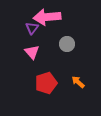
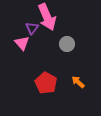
pink arrow: rotated 108 degrees counterclockwise
pink triangle: moved 10 px left, 9 px up
red pentagon: rotated 25 degrees counterclockwise
